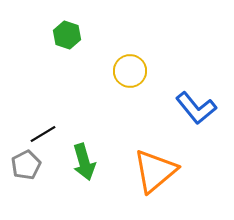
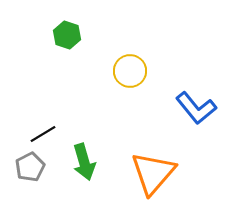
gray pentagon: moved 4 px right, 2 px down
orange triangle: moved 2 px left, 2 px down; rotated 9 degrees counterclockwise
